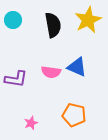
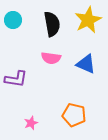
black semicircle: moved 1 px left, 1 px up
blue triangle: moved 9 px right, 3 px up
pink semicircle: moved 14 px up
